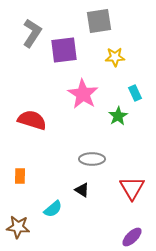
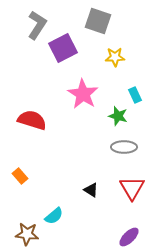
gray square: moved 1 px left; rotated 28 degrees clockwise
gray L-shape: moved 5 px right, 8 px up
purple square: moved 1 px left, 2 px up; rotated 20 degrees counterclockwise
cyan rectangle: moved 2 px down
green star: rotated 24 degrees counterclockwise
gray ellipse: moved 32 px right, 12 px up
orange rectangle: rotated 42 degrees counterclockwise
black triangle: moved 9 px right
cyan semicircle: moved 1 px right, 7 px down
brown star: moved 9 px right, 7 px down
purple ellipse: moved 3 px left
